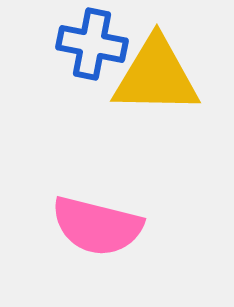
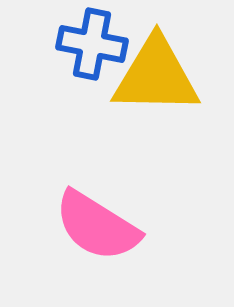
pink semicircle: rotated 18 degrees clockwise
